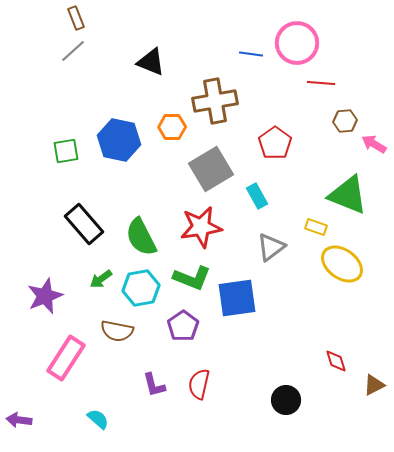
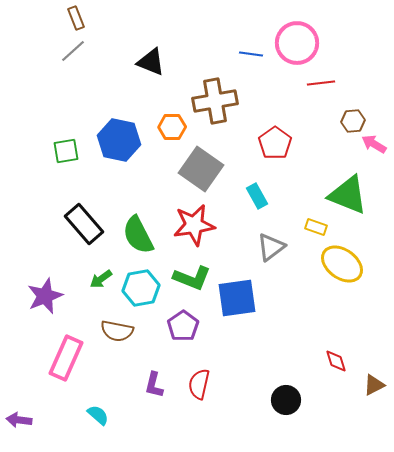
red line: rotated 12 degrees counterclockwise
brown hexagon: moved 8 px right
gray square: moved 10 px left; rotated 24 degrees counterclockwise
red star: moved 7 px left, 2 px up
green semicircle: moved 3 px left, 2 px up
pink rectangle: rotated 9 degrees counterclockwise
purple L-shape: rotated 28 degrees clockwise
cyan semicircle: moved 4 px up
